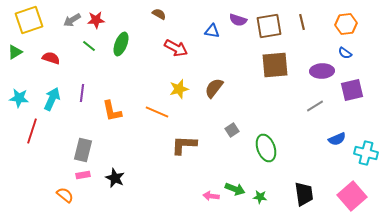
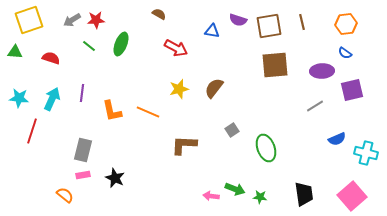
green triangle at (15, 52): rotated 35 degrees clockwise
orange line at (157, 112): moved 9 px left
